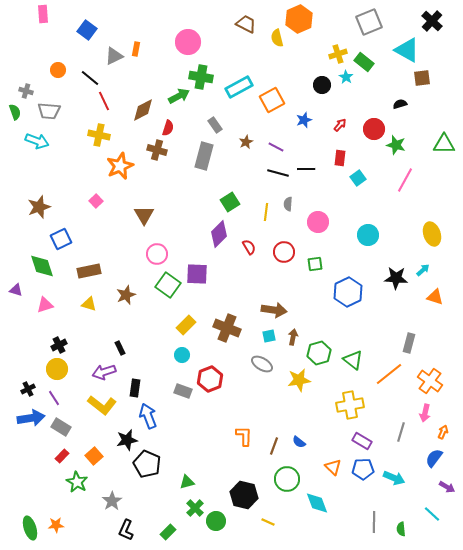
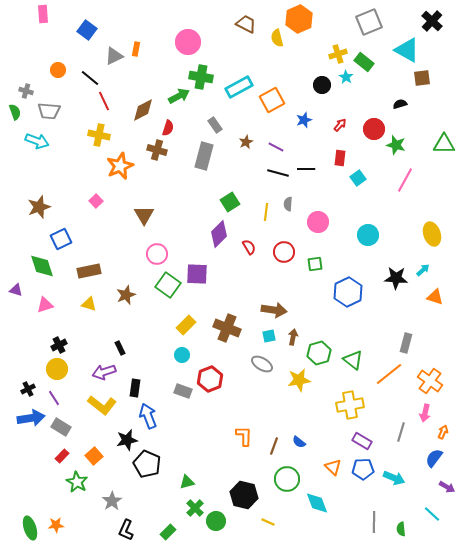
gray rectangle at (409, 343): moved 3 px left
